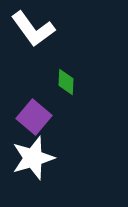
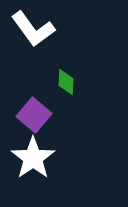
purple square: moved 2 px up
white star: rotated 18 degrees counterclockwise
